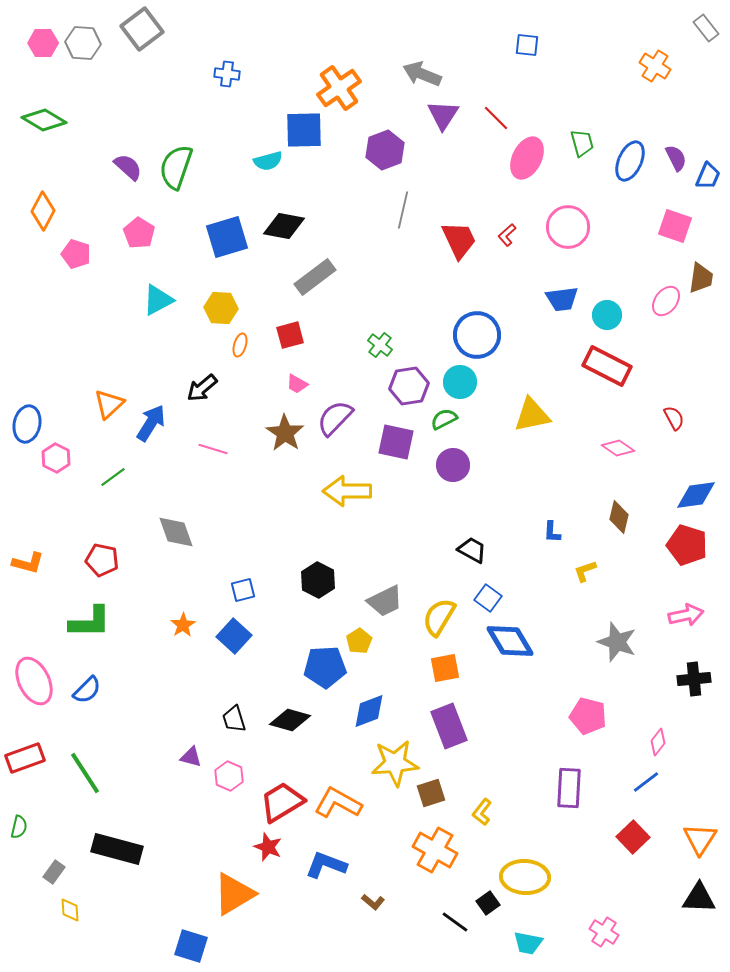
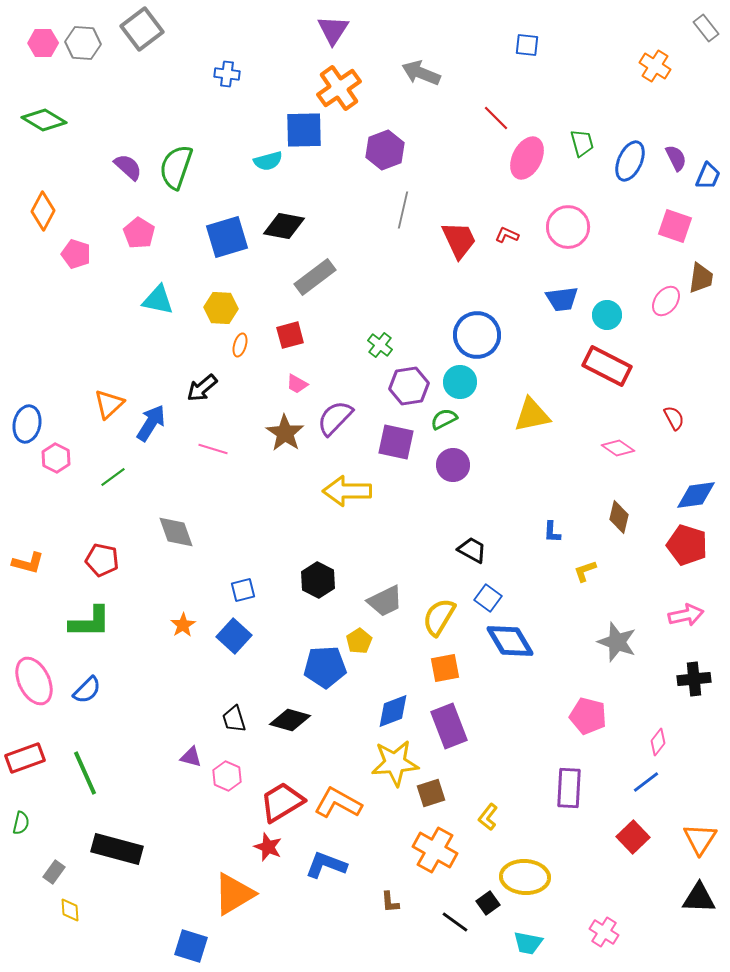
gray arrow at (422, 74): moved 1 px left, 1 px up
purple triangle at (443, 115): moved 110 px left, 85 px up
red L-shape at (507, 235): rotated 65 degrees clockwise
cyan triangle at (158, 300): rotated 40 degrees clockwise
blue diamond at (369, 711): moved 24 px right
green line at (85, 773): rotated 9 degrees clockwise
pink hexagon at (229, 776): moved 2 px left
yellow L-shape at (482, 812): moved 6 px right, 5 px down
green semicircle at (19, 827): moved 2 px right, 4 px up
brown L-shape at (373, 902): moved 17 px right; rotated 45 degrees clockwise
